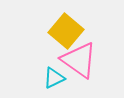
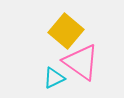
pink triangle: moved 2 px right, 2 px down
